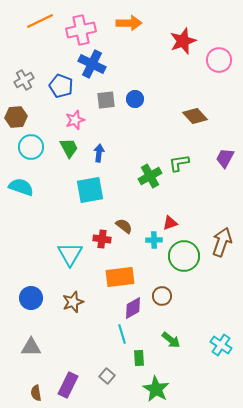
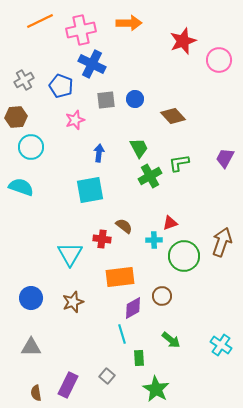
brown diamond at (195, 116): moved 22 px left
green trapezoid at (69, 148): moved 70 px right
